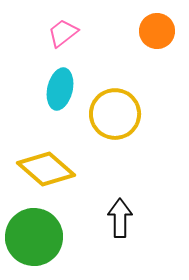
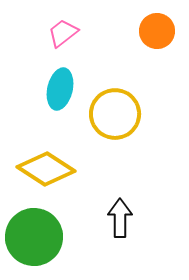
yellow diamond: rotated 8 degrees counterclockwise
